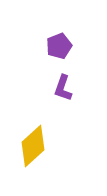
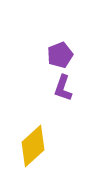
purple pentagon: moved 1 px right, 9 px down
